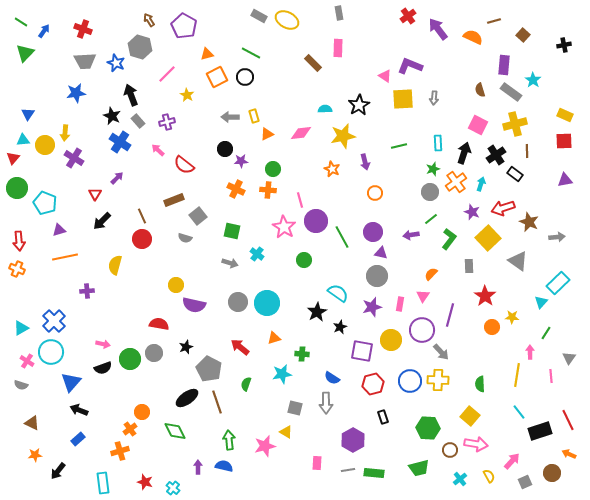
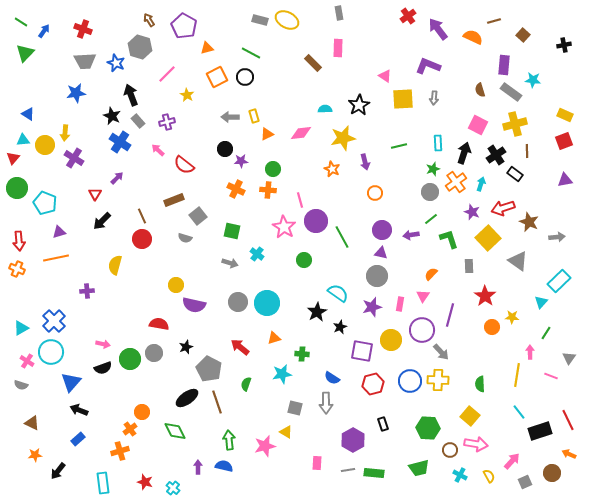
gray rectangle at (259, 16): moved 1 px right, 4 px down; rotated 14 degrees counterclockwise
orange triangle at (207, 54): moved 6 px up
purple L-shape at (410, 66): moved 18 px right
cyan star at (533, 80): rotated 28 degrees counterclockwise
blue triangle at (28, 114): rotated 32 degrees counterclockwise
yellow star at (343, 136): moved 2 px down
red square at (564, 141): rotated 18 degrees counterclockwise
purple triangle at (59, 230): moved 2 px down
purple circle at (373, 232): moved 9 px right, 2 px up
green L-shape at (449, 239): rotated 55 degrees counterclockwise
orange line at (65, 257): moved 9 px left, 1 px down
cyan rectangle at (558, 283): moved 1 px right, 2 px up
pink line at (551, 376): rotated 64 degrees counterclockwise
black rectangle at (383, 417): moved 7 px down
cyan cross at (460, 479): moved 4 px up; rotated 24 degrees counterclockwise
